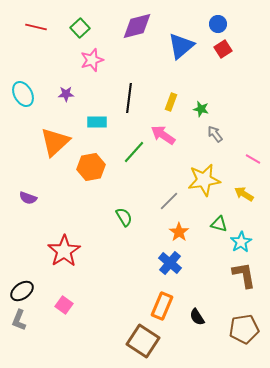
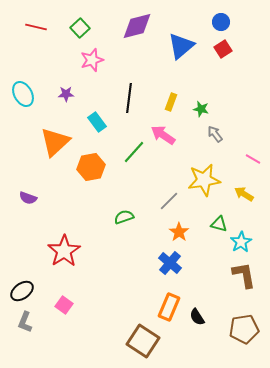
blue circle: moved 3 px right, 2 px up
cyan rectangle: rotated 54 degrees clockwise
green semicircle: rotated 78 degrees counterclockwise
orange rectangle: moved 7 px right, 1 px down
gray L-shape: moved 6 px right, 2 px down
